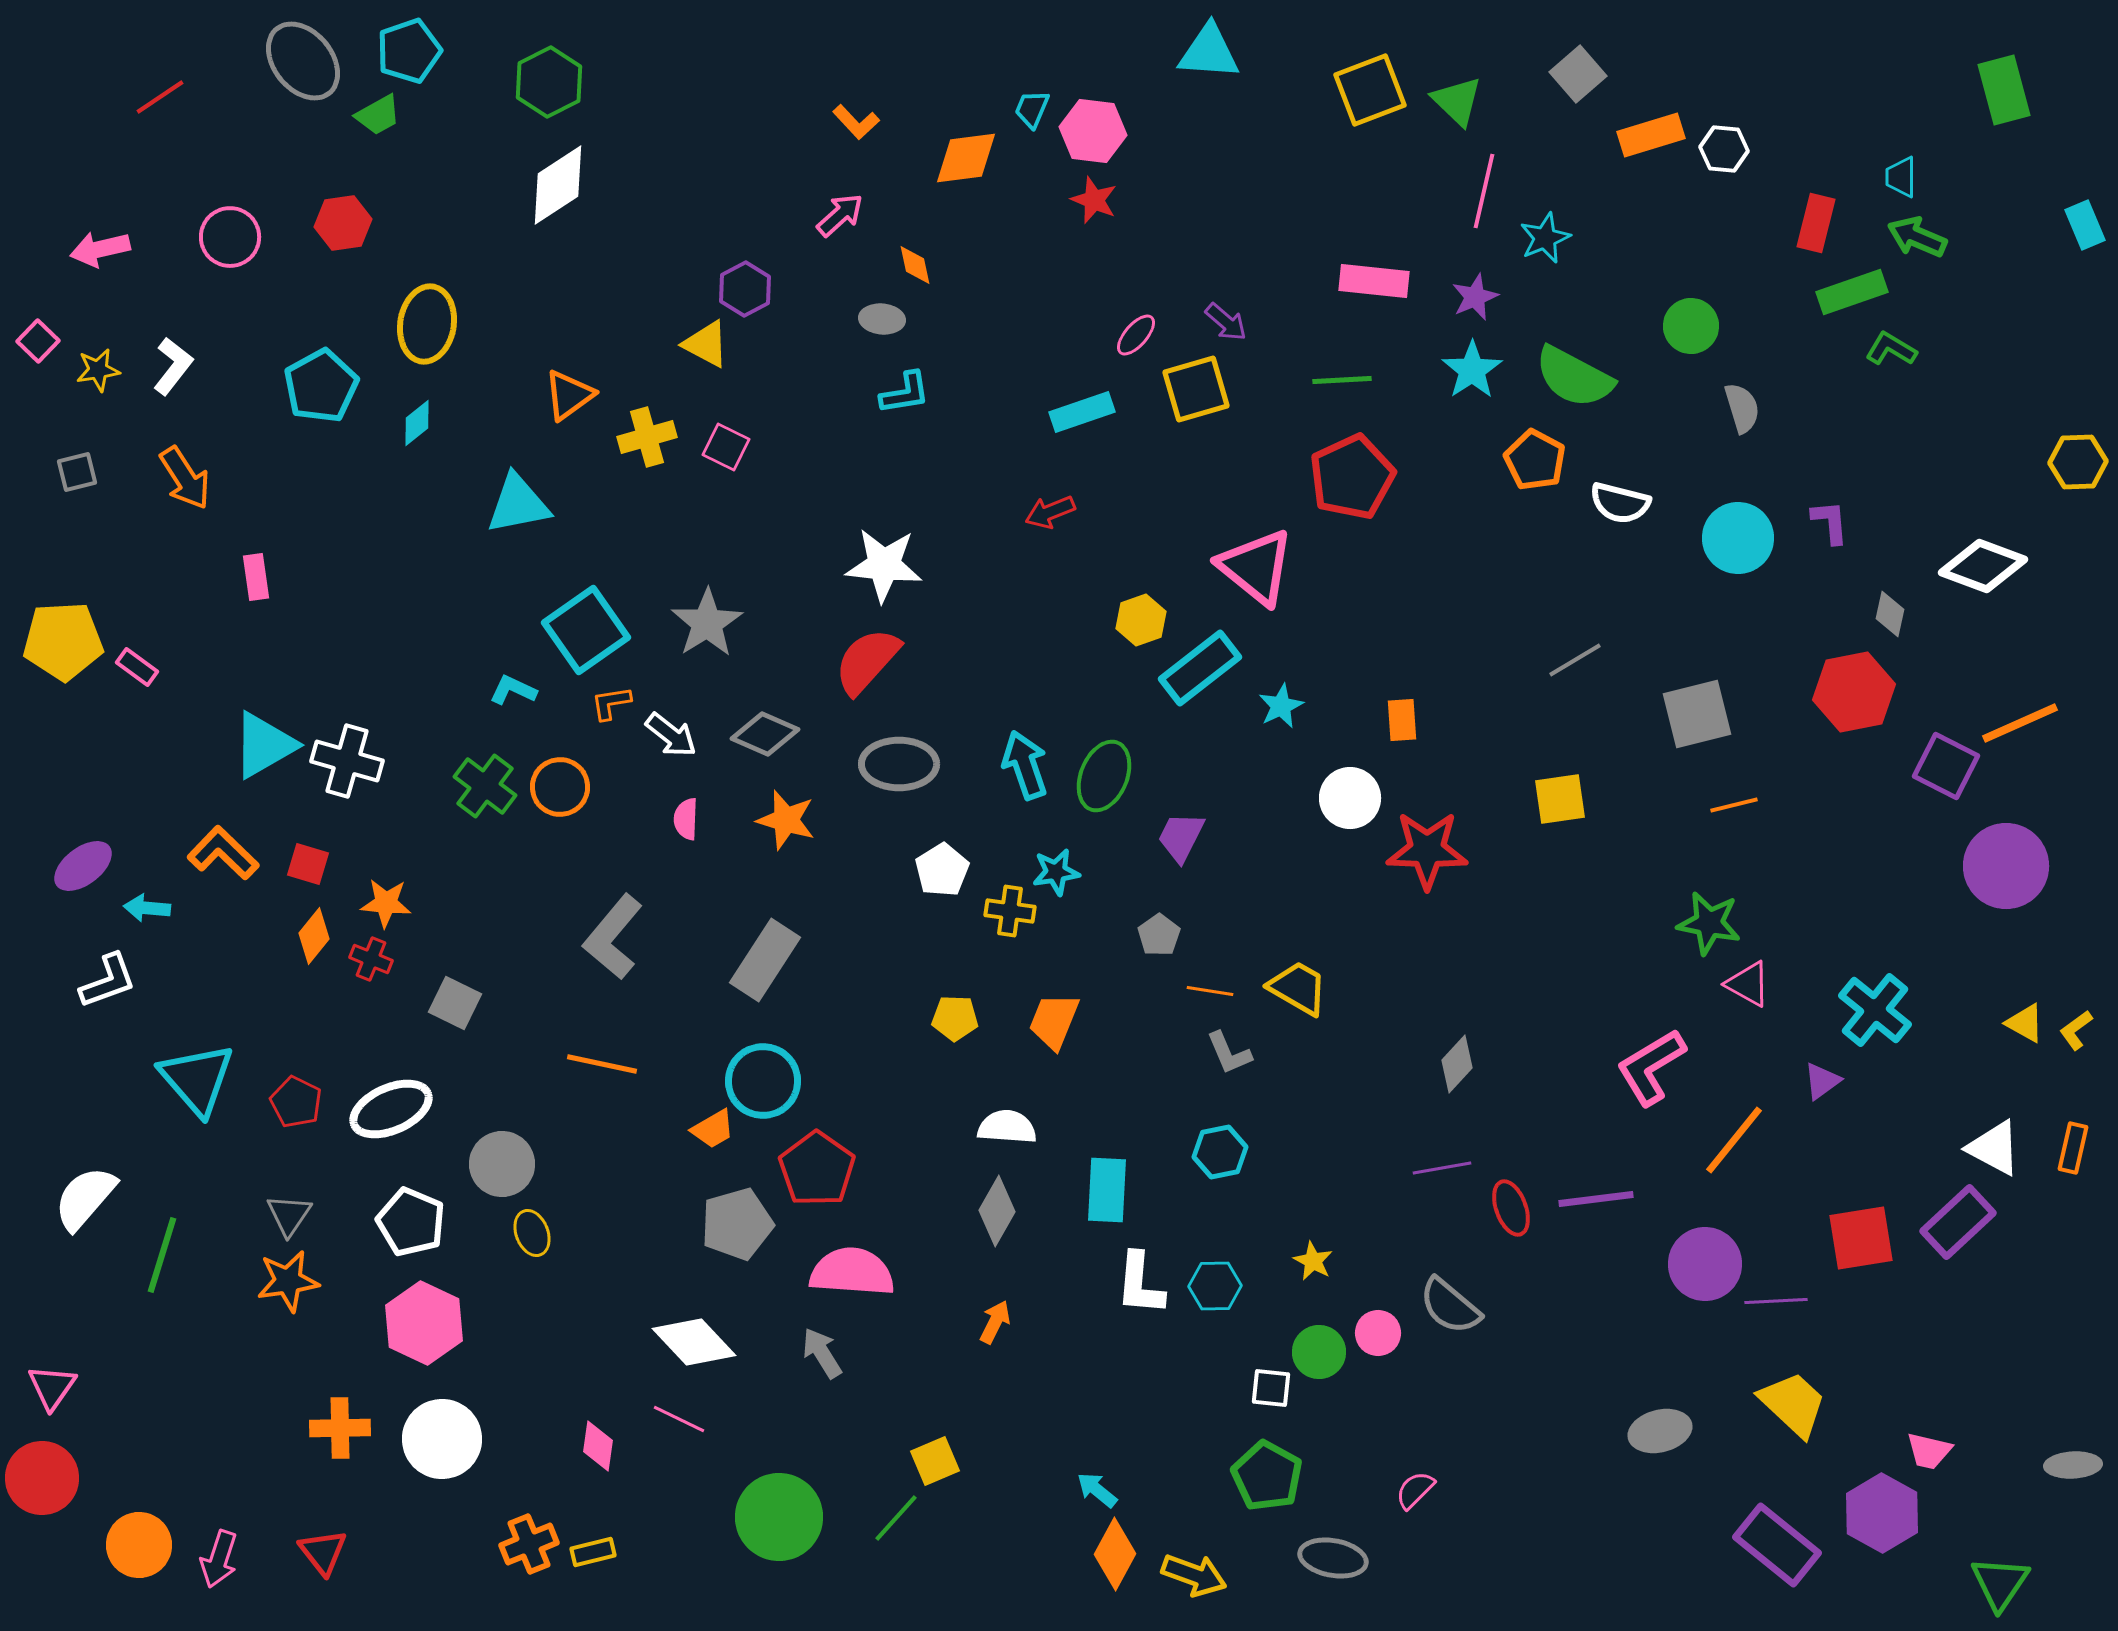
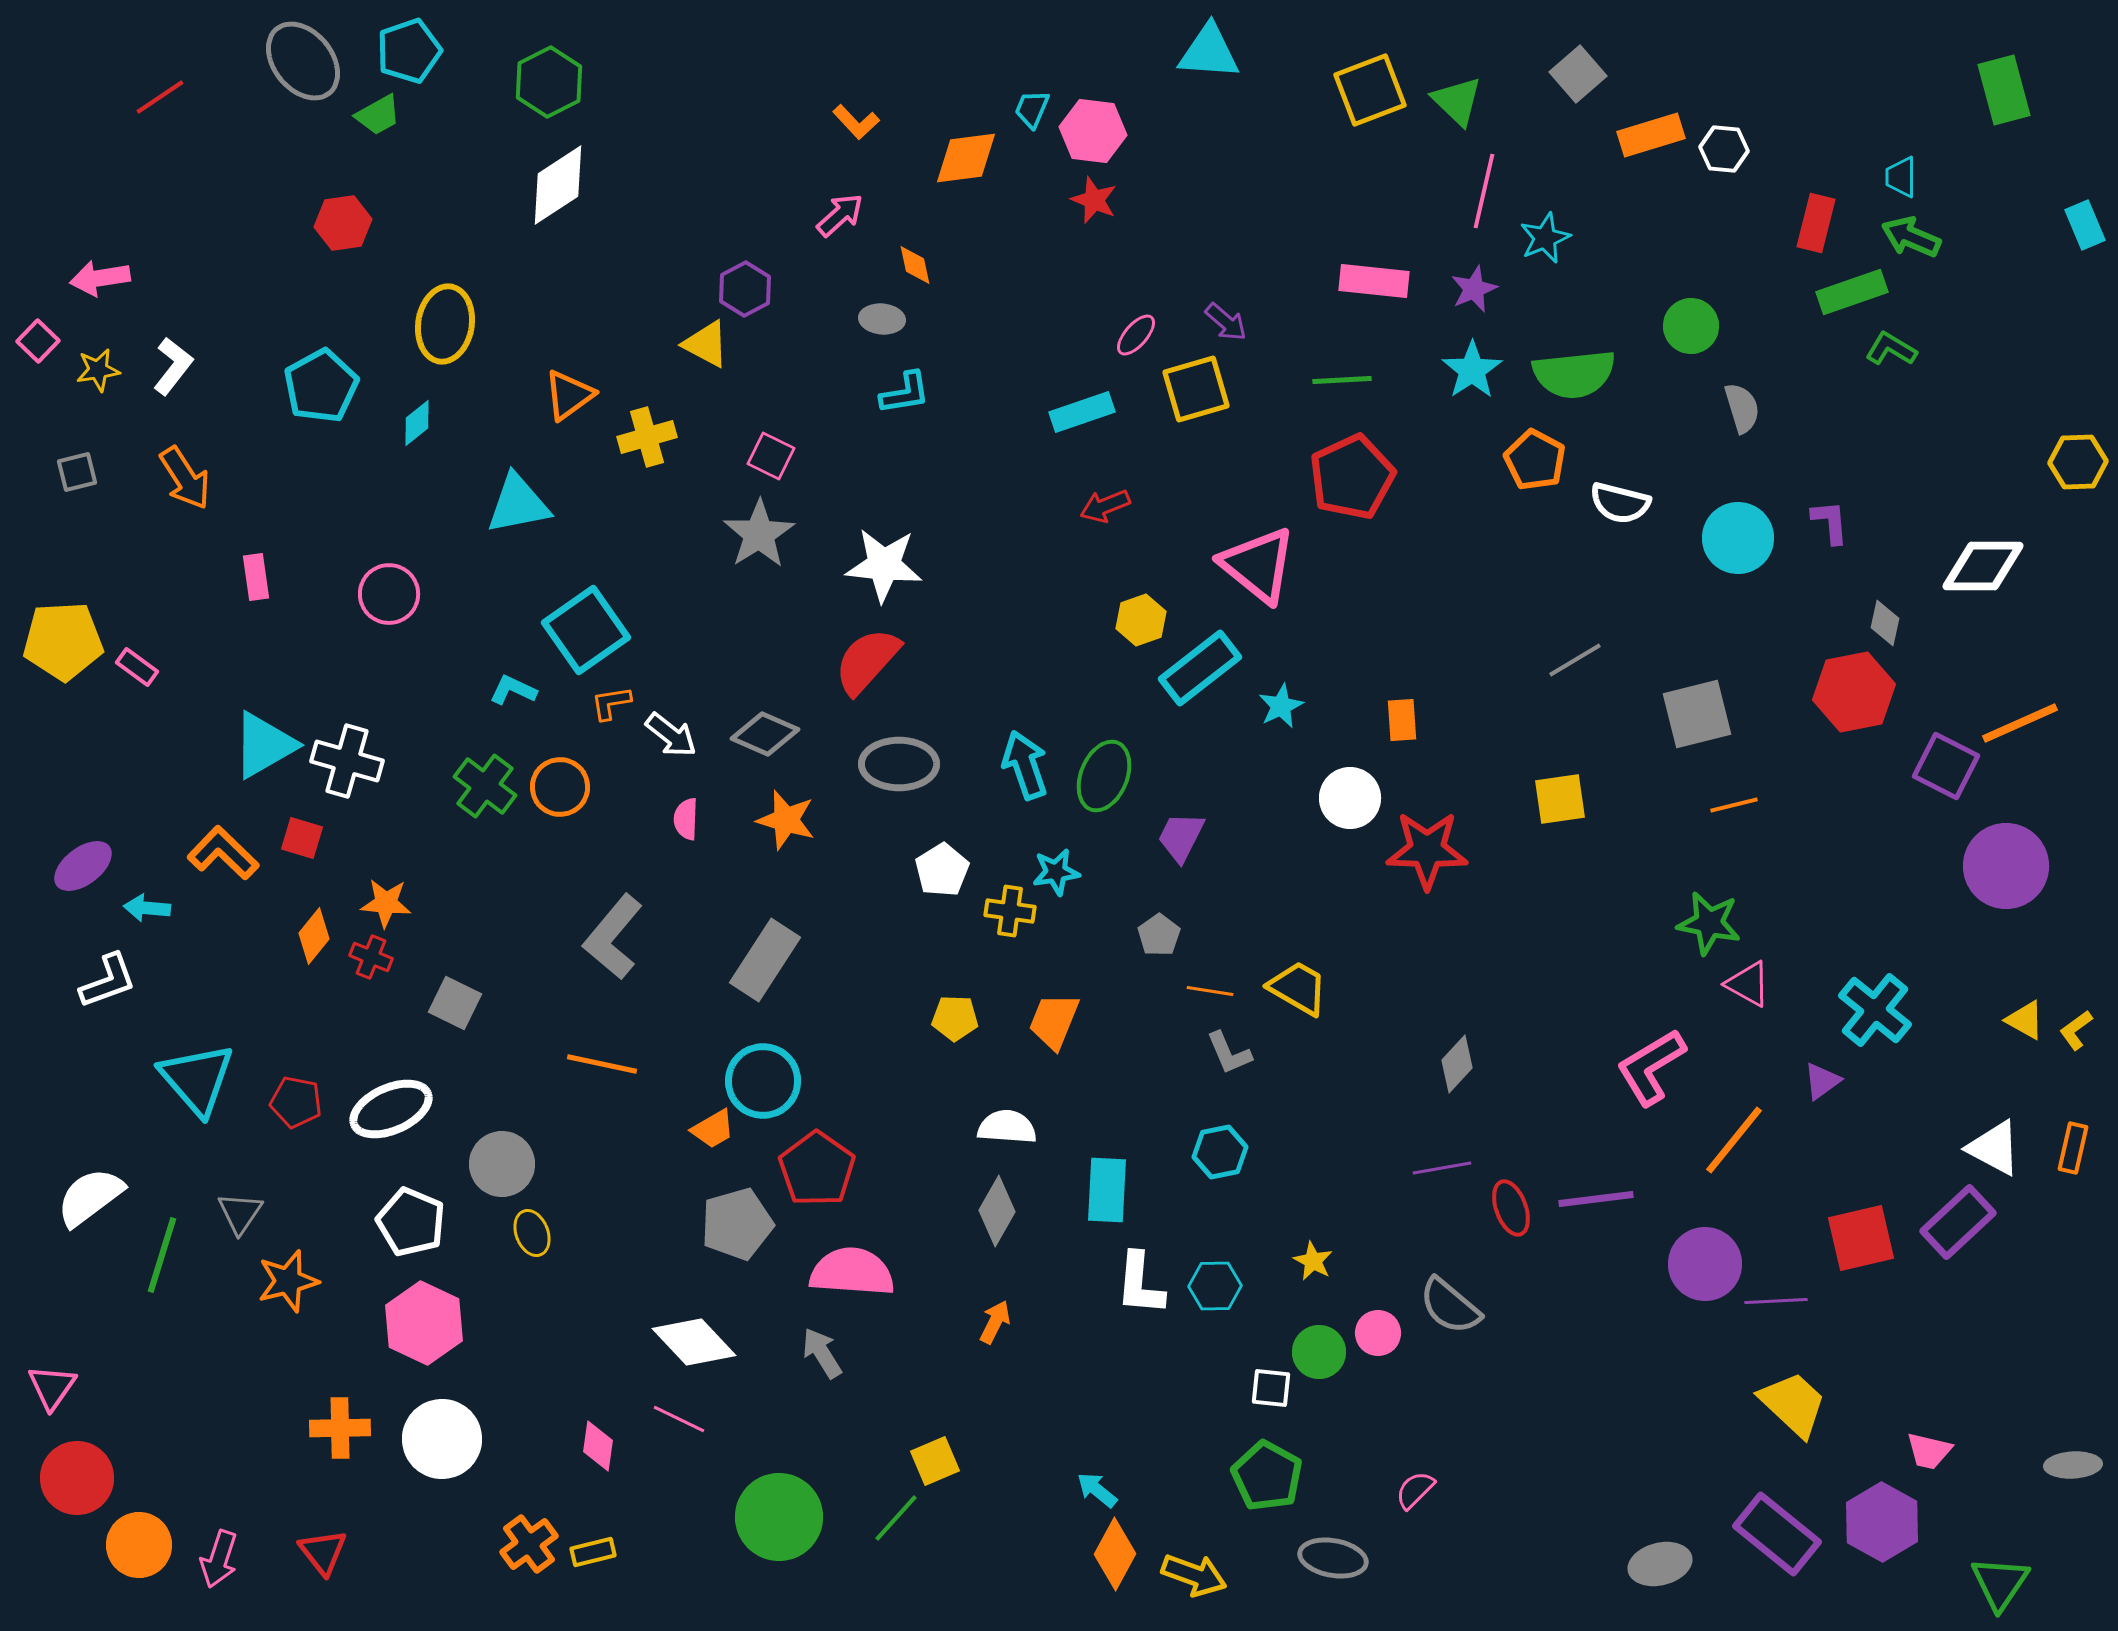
pink circle at (230, 237): moved 159 px right, 357 px down
green arrow at (1917, 237): moved 6 px left
pink arrow at (100, 249): moved 29 px down; rotated 4 degrees clockwise
purple star at (1475, 297): moved 1 px left, 8 px up
yellow ellipse at (427, 324): moved 18 px right
green semicircle at (1574, 377): moved 3 px up; rotated 34 degrees counterclockwise
pink square at (726, 447): moved 45 px right, 9 px down
red arrow at (1050, 512): moved 55 px right, 6 px up
white diamond at (1983, 566): rotated 20 degrees counterclockwise
pink triangle at (1256, 567): moved 2 px right, 2 px up
gray diamond at (1890, 614): moved 5 px left, 9 px down
gray star at (707, 623): moved 52 px right, 89 px up
red square at (308, 864): moved 6 px left, 26 px up
red cross at (371, 959): moved 2 px up
yellow triangle at (2025, 1023): moved 3 px up
red pentagon at (296, 1102): rotated 15 degrees counterclockwise
white semicircle at (85, 1198): moved 5 px right, 1 px up; rotated 12 degrees clockwise
gray triangle at (289, 1215): moved 49 px left, 2 px up
red square at (1861, 1238): rotated 4 degrees counterclockwise
orange star at (288, 1281): rotated 6 degrees counterclockwise
gray ellipse at (1660, 1431): moved 133 px down
red circle at (42, 1478): moved 35 px right
purple hexagon at (1882, 1513): moved 9 px down
orange cross at (529, 1544): rotated 14 degrees counterclockwise
purple rectangle at (1777, 1545): moved 11 px up
